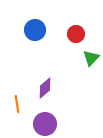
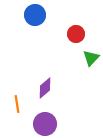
blue circle: moved 15 px up
